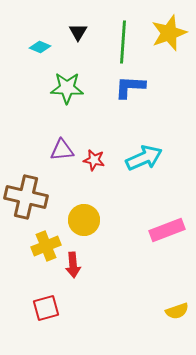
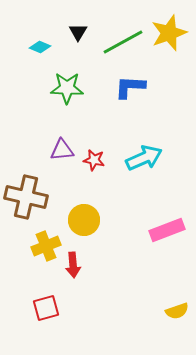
green line: rotated 57 degrees clockwise
